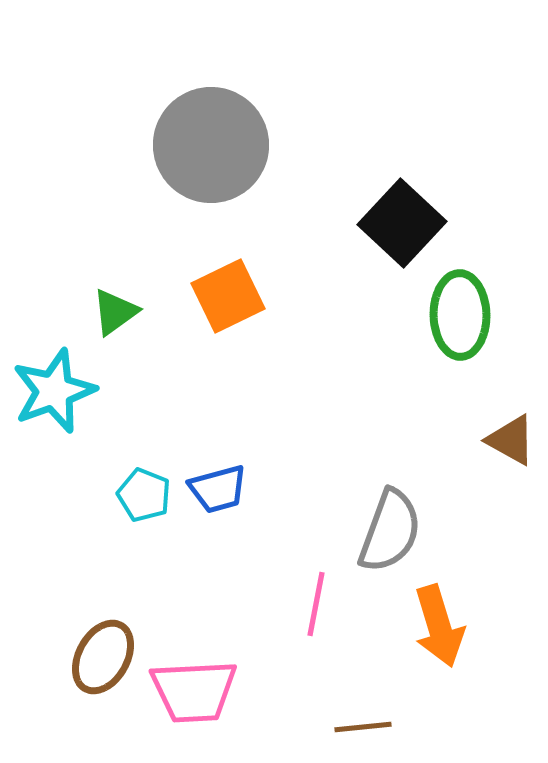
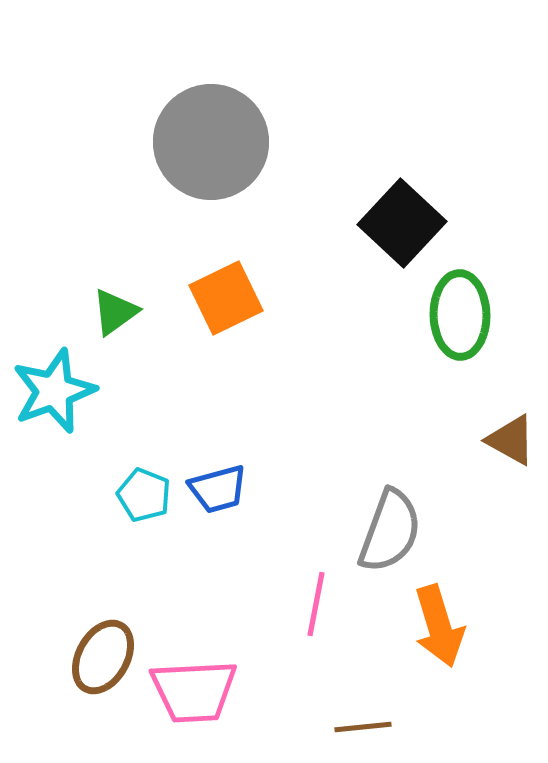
gray circle: moved 3 px up
orange square: moved 2 px left, 2 px down
